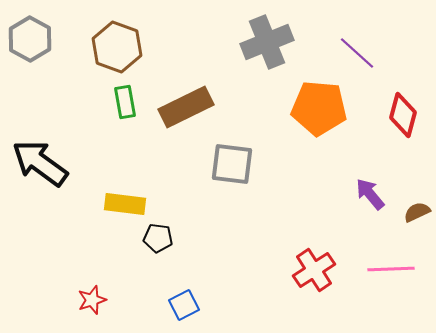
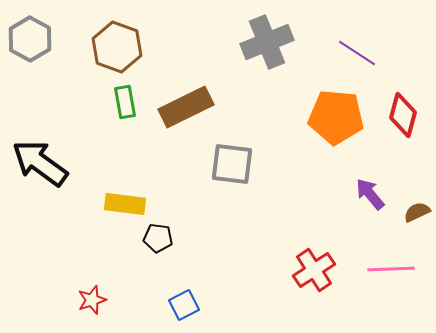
purple line: rotated 9 degrees counterclockwise
orange pentagon: moved 17 px right, 9 px down
